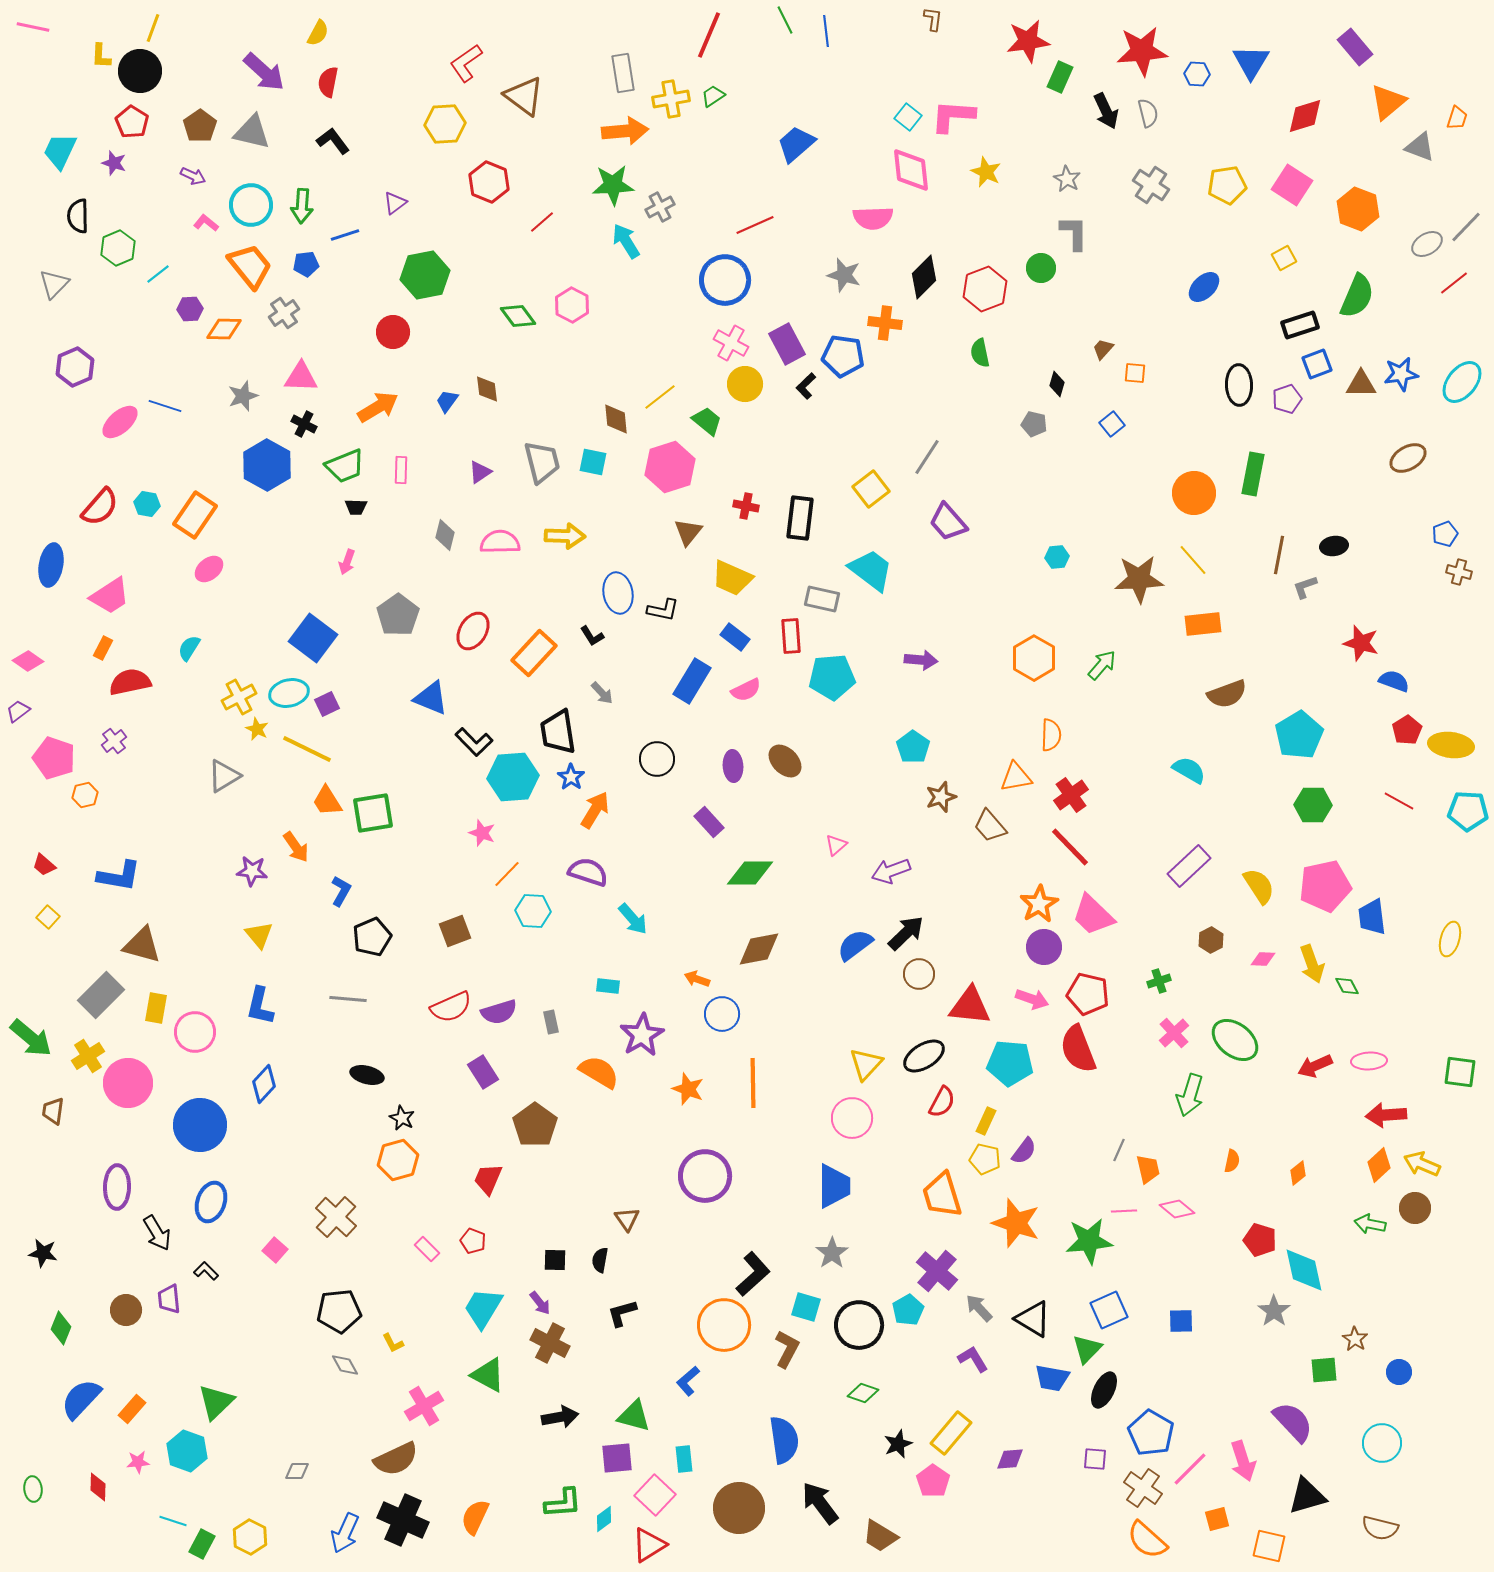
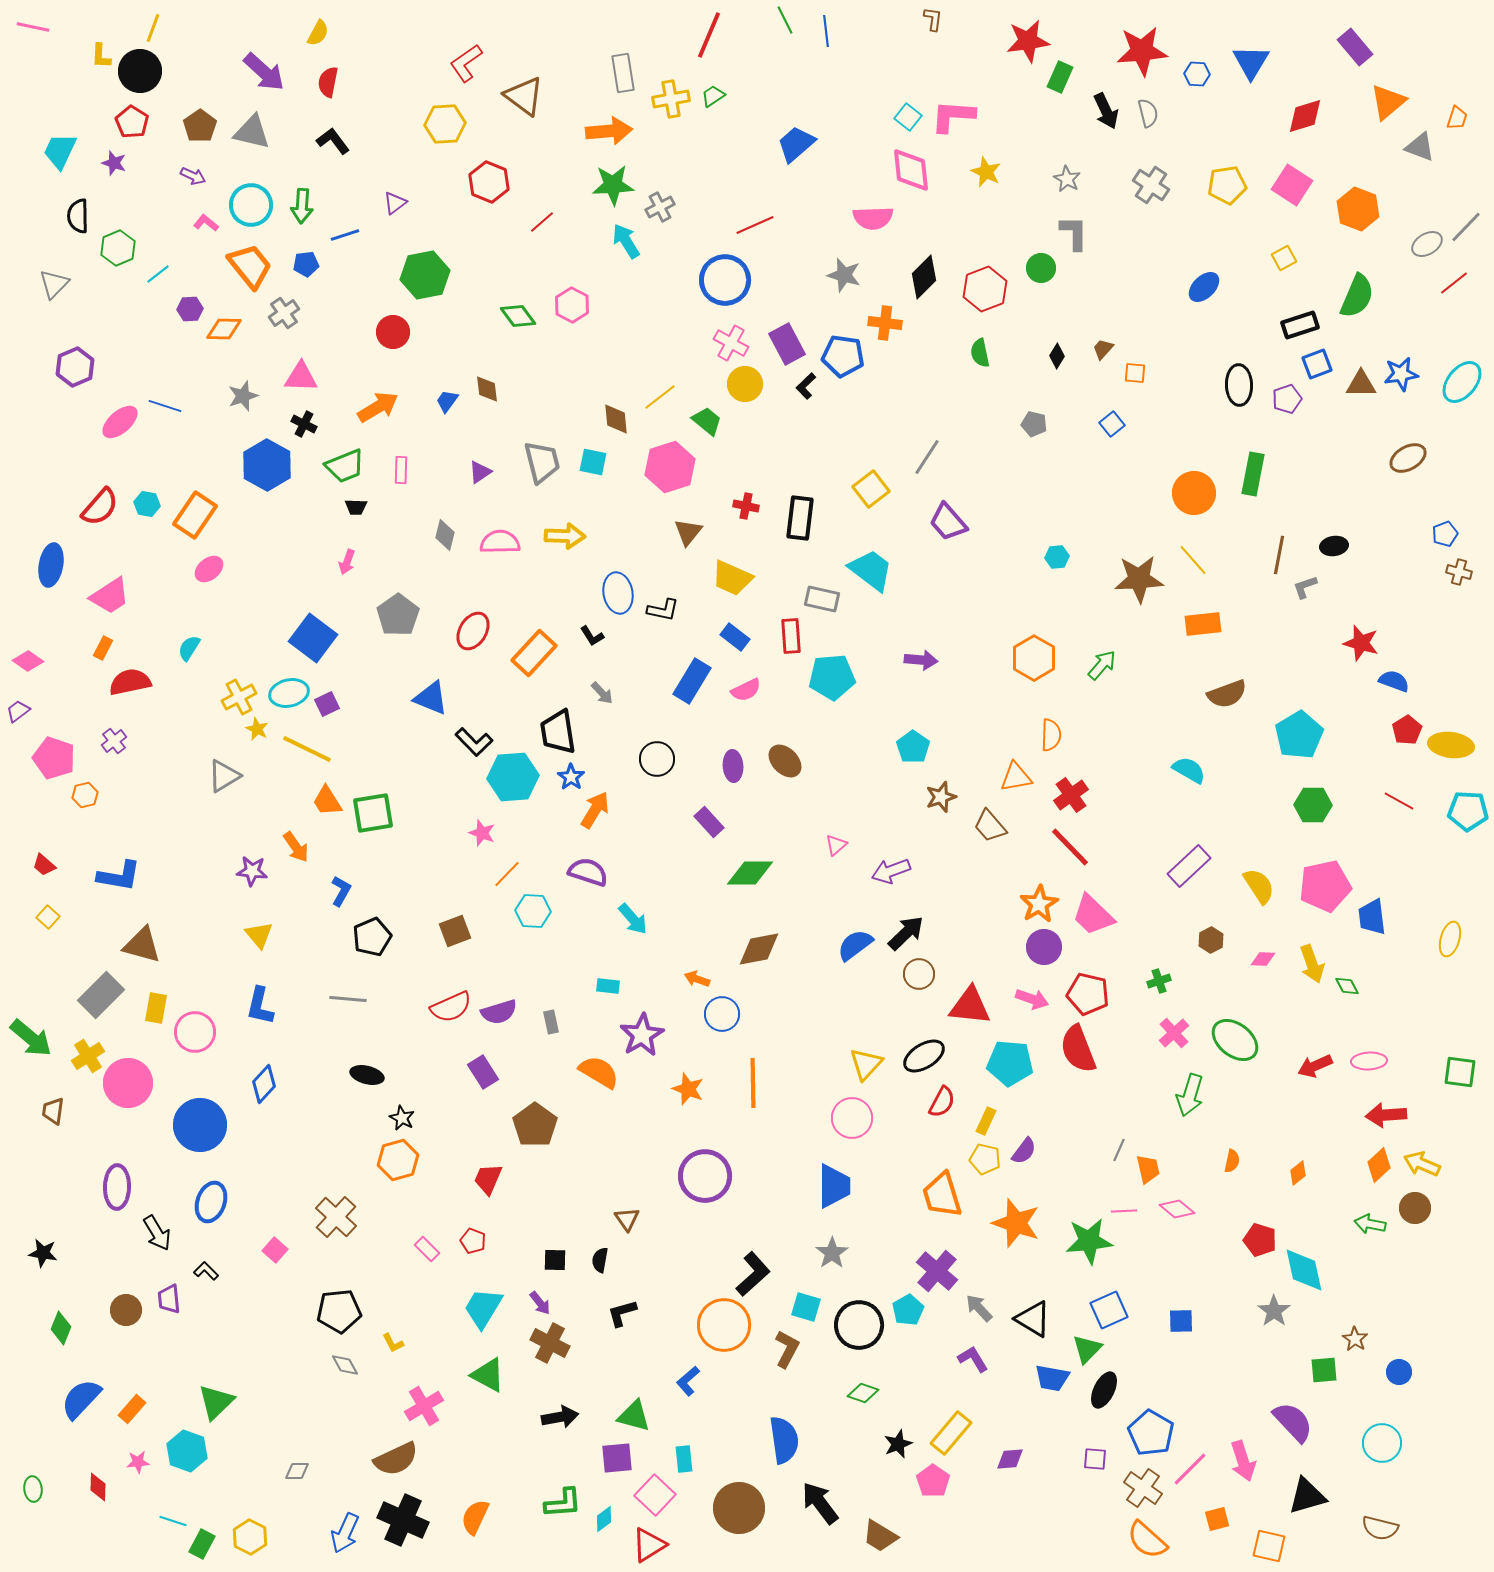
orange arrow at (625, 131): moved 16 px left
black diamond at (1057, 384): moved 28 px up; rotated 15 degrees clockwise
